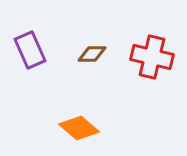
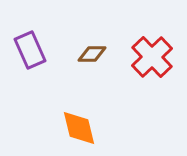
red cross: rotated 33 degrees clockwise
orange diamond: rotated 36 degrees clockwise
